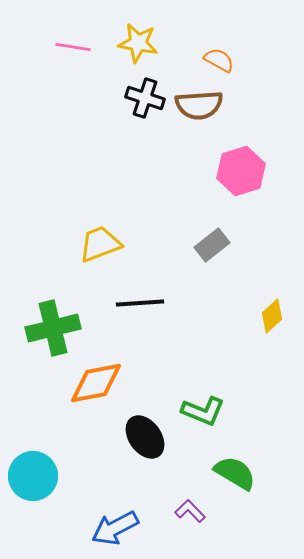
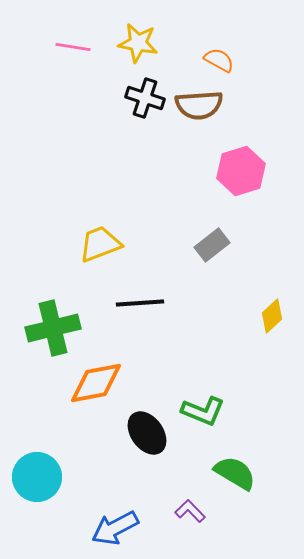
black ellipse: moved 2 px right, 4 px up
cyan circle: moved 4 px right, 1 px down
